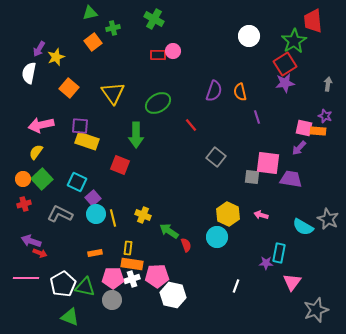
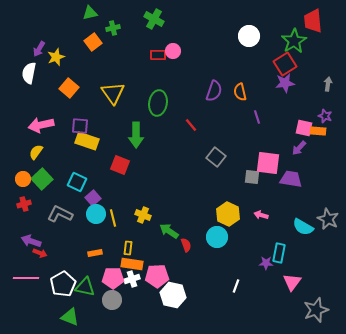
green ellipse at (158, 103): rotated 50 degrees counterclockwise
